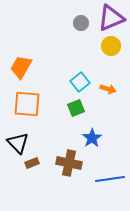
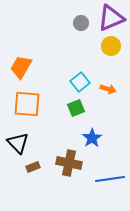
brown rectangle: moved 1 px right, 4 px down
